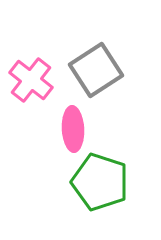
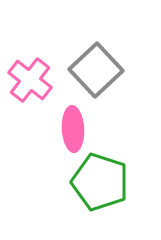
gray square: rotated 10 degrees counterclockwise
pink cross: moved 1 px left
